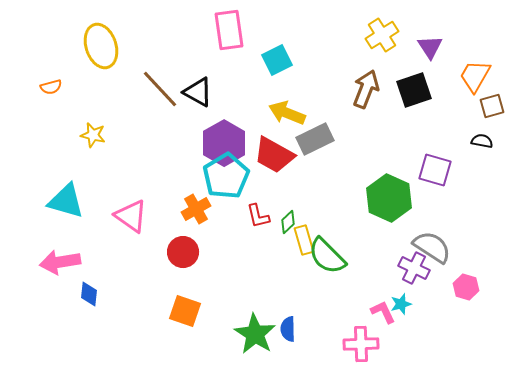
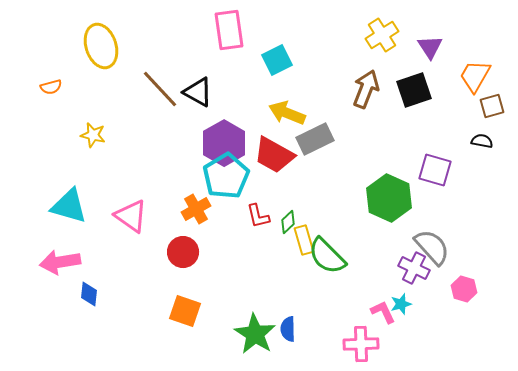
cyan triangle: moved 3 px right, 5 px down
gray semicircle: rotated 15 degrees clockwise
pink hexagon: moved 2 px left, 2 px down
